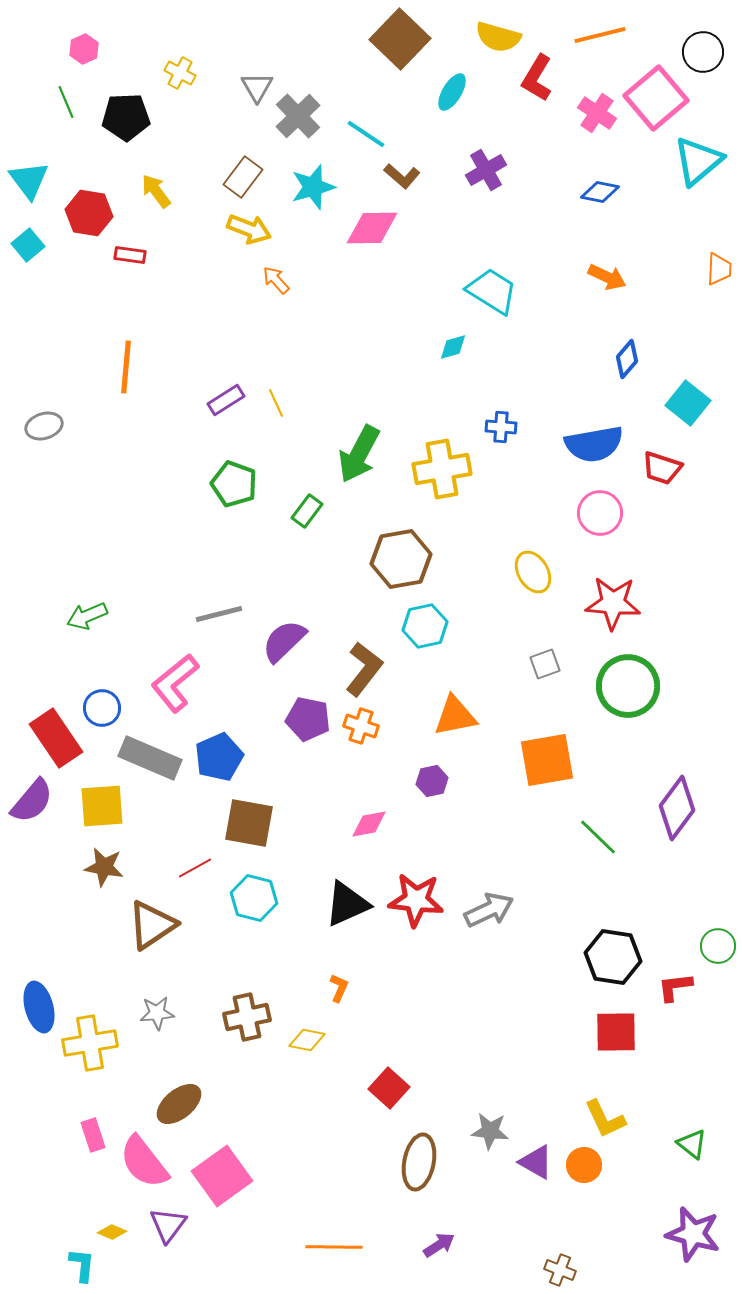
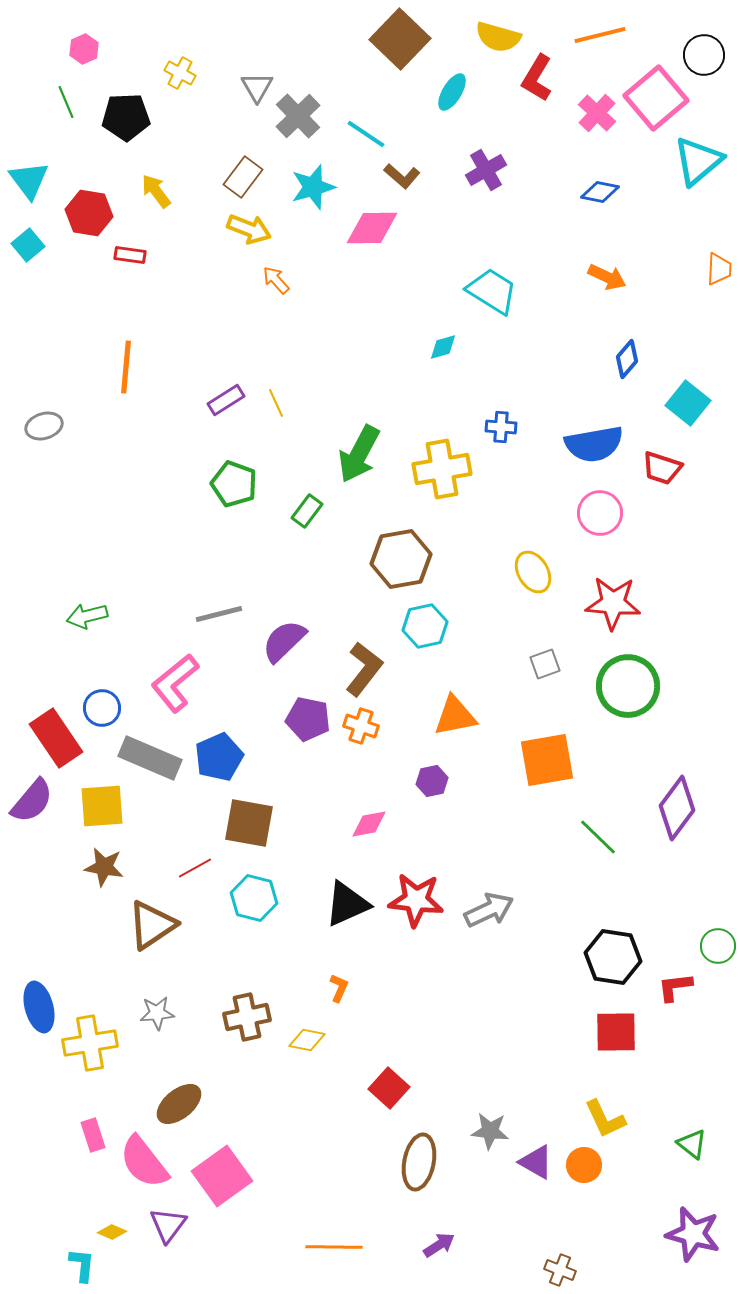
black circle at (703, 52): moved 1 px right, 3 px down
pink cross at (597, 113): rotated 9 degrees clockwise
cyan diamond at (453, 347): moved 10 px left
green arrow at (87, 616): rotated 9 degrees clockwise
